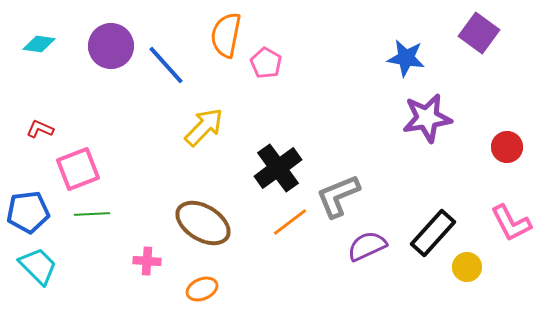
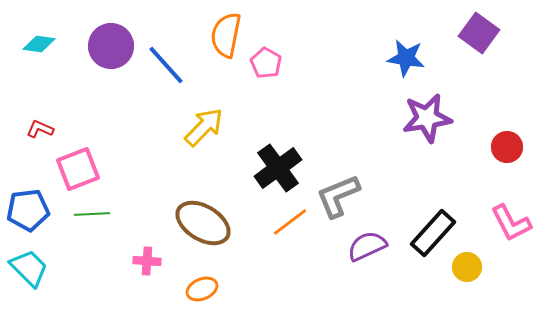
blue pentagon: moved 2 px up
cyan trapezoid: moved 9 px left, 2 px down
